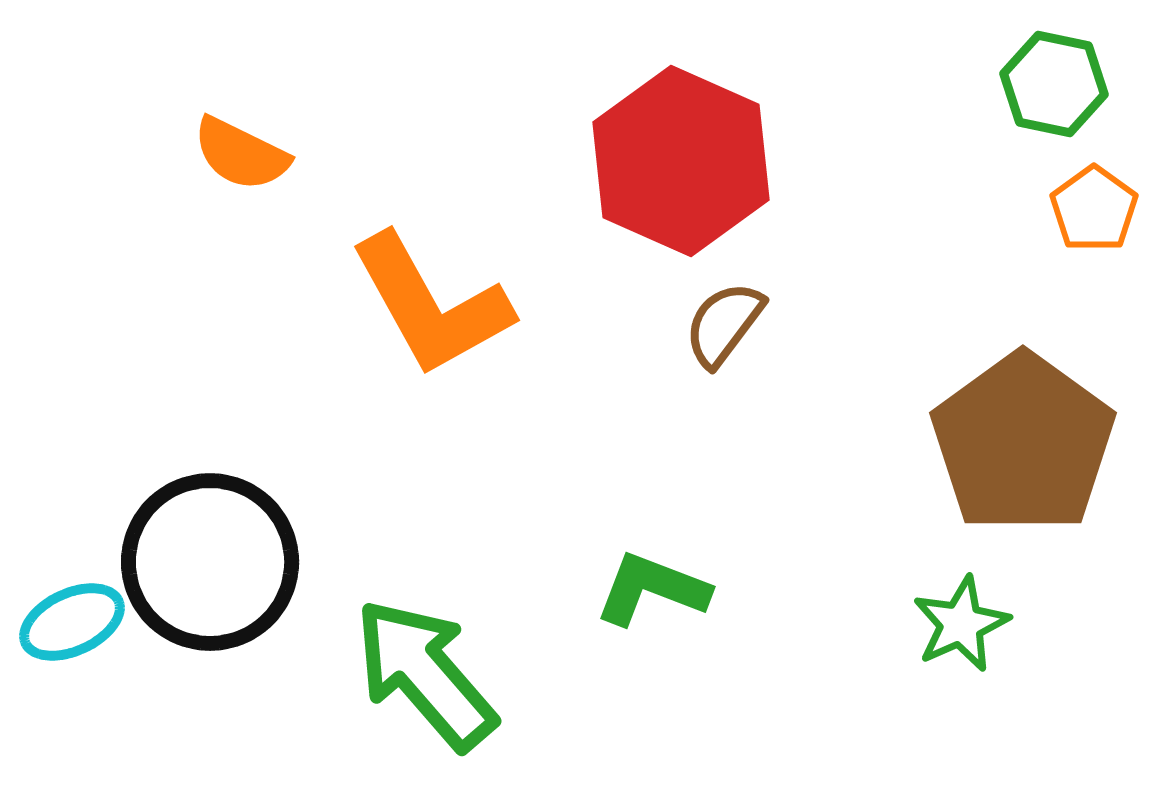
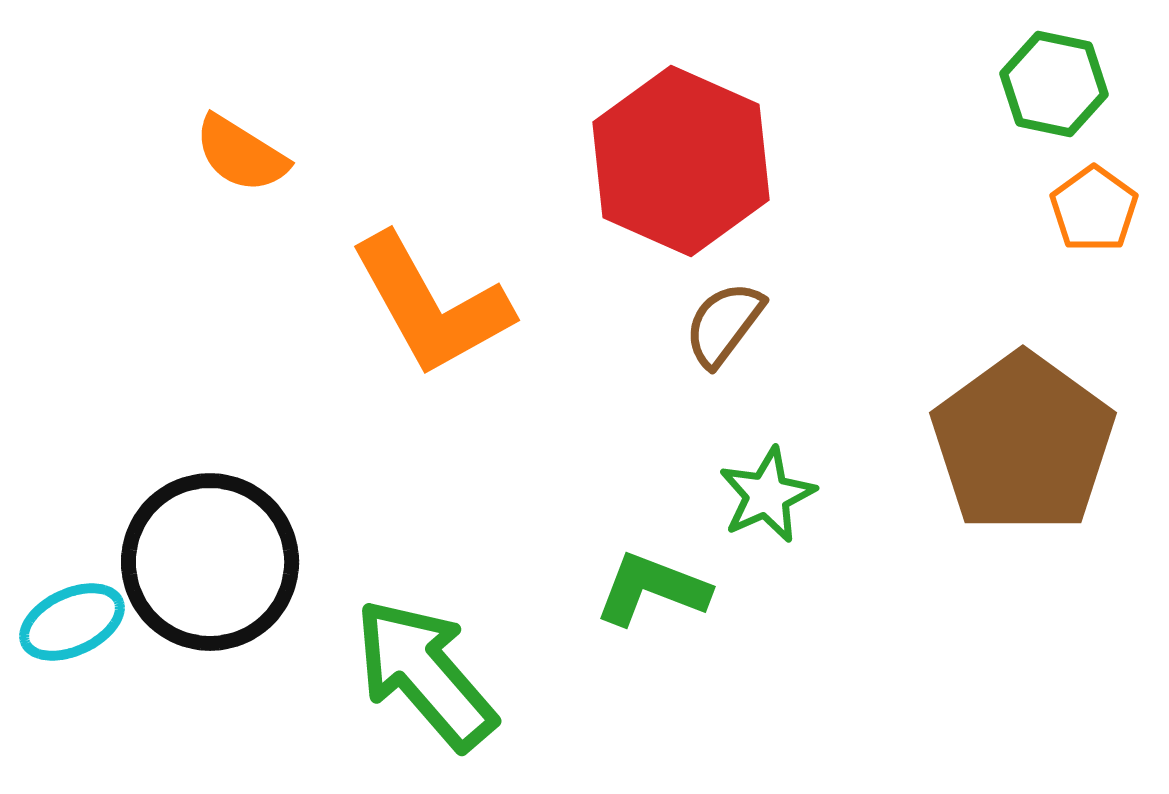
orange semicircle: rotated 6 degrees clockwise
green star: moved 194 px left, 129 px up
